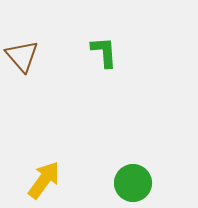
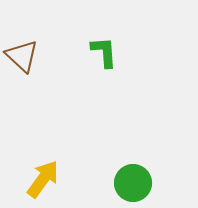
brown triangle: rotated 6 degrees counterclockwise
yellow arrow: moved 1 px left, 1 px up
